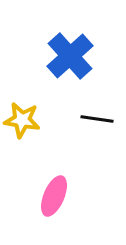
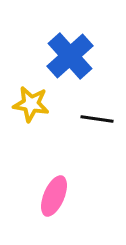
yellow star: moved 9 px right, 16 px up
